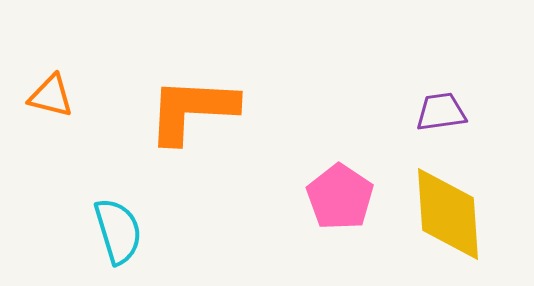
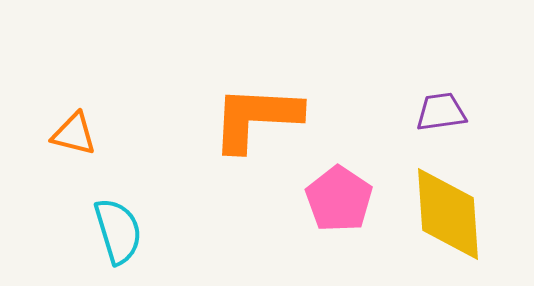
orange triangle: moved 23 px right, 38 px down
orange L-shape: moved 64 px right, 8 px down
pink pentagon: moved 1 px left, 2 px down
